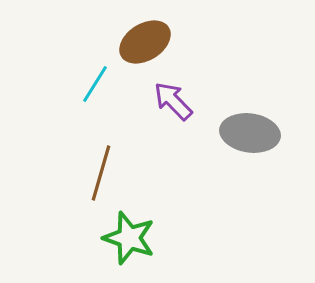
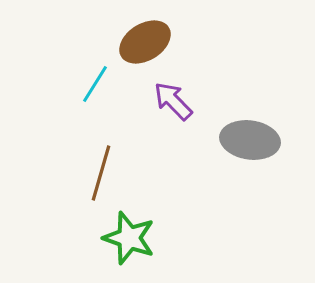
gray ellipse: moved 7 px down
